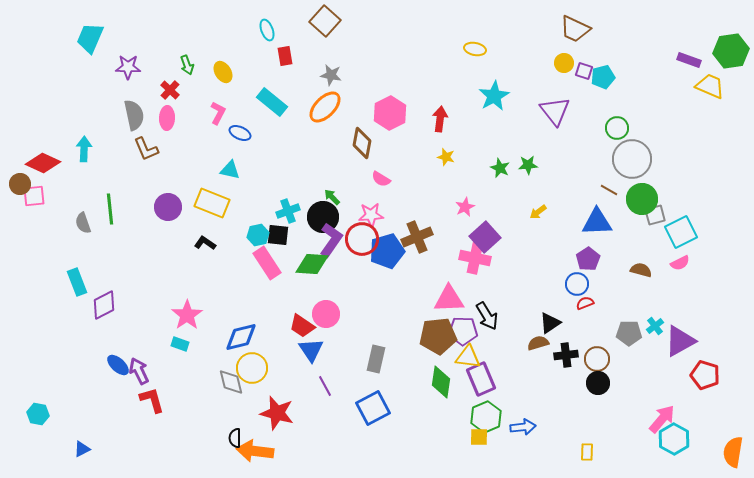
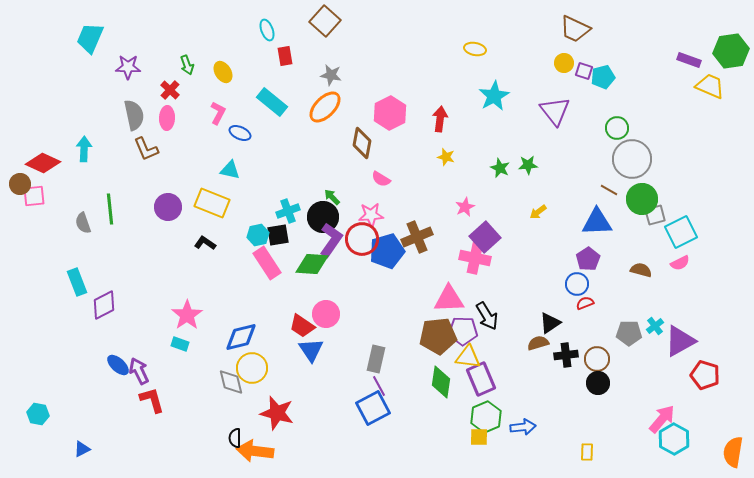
black square at (278, 235): rotated 15 degrees counterclockwise
purple line at (325, 386): moved 54 px right
